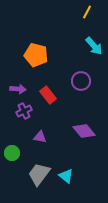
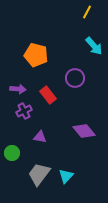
purple circle: moved 6 px left, 3 px up
cyan triangle: rotated 35 degrees clockwise
